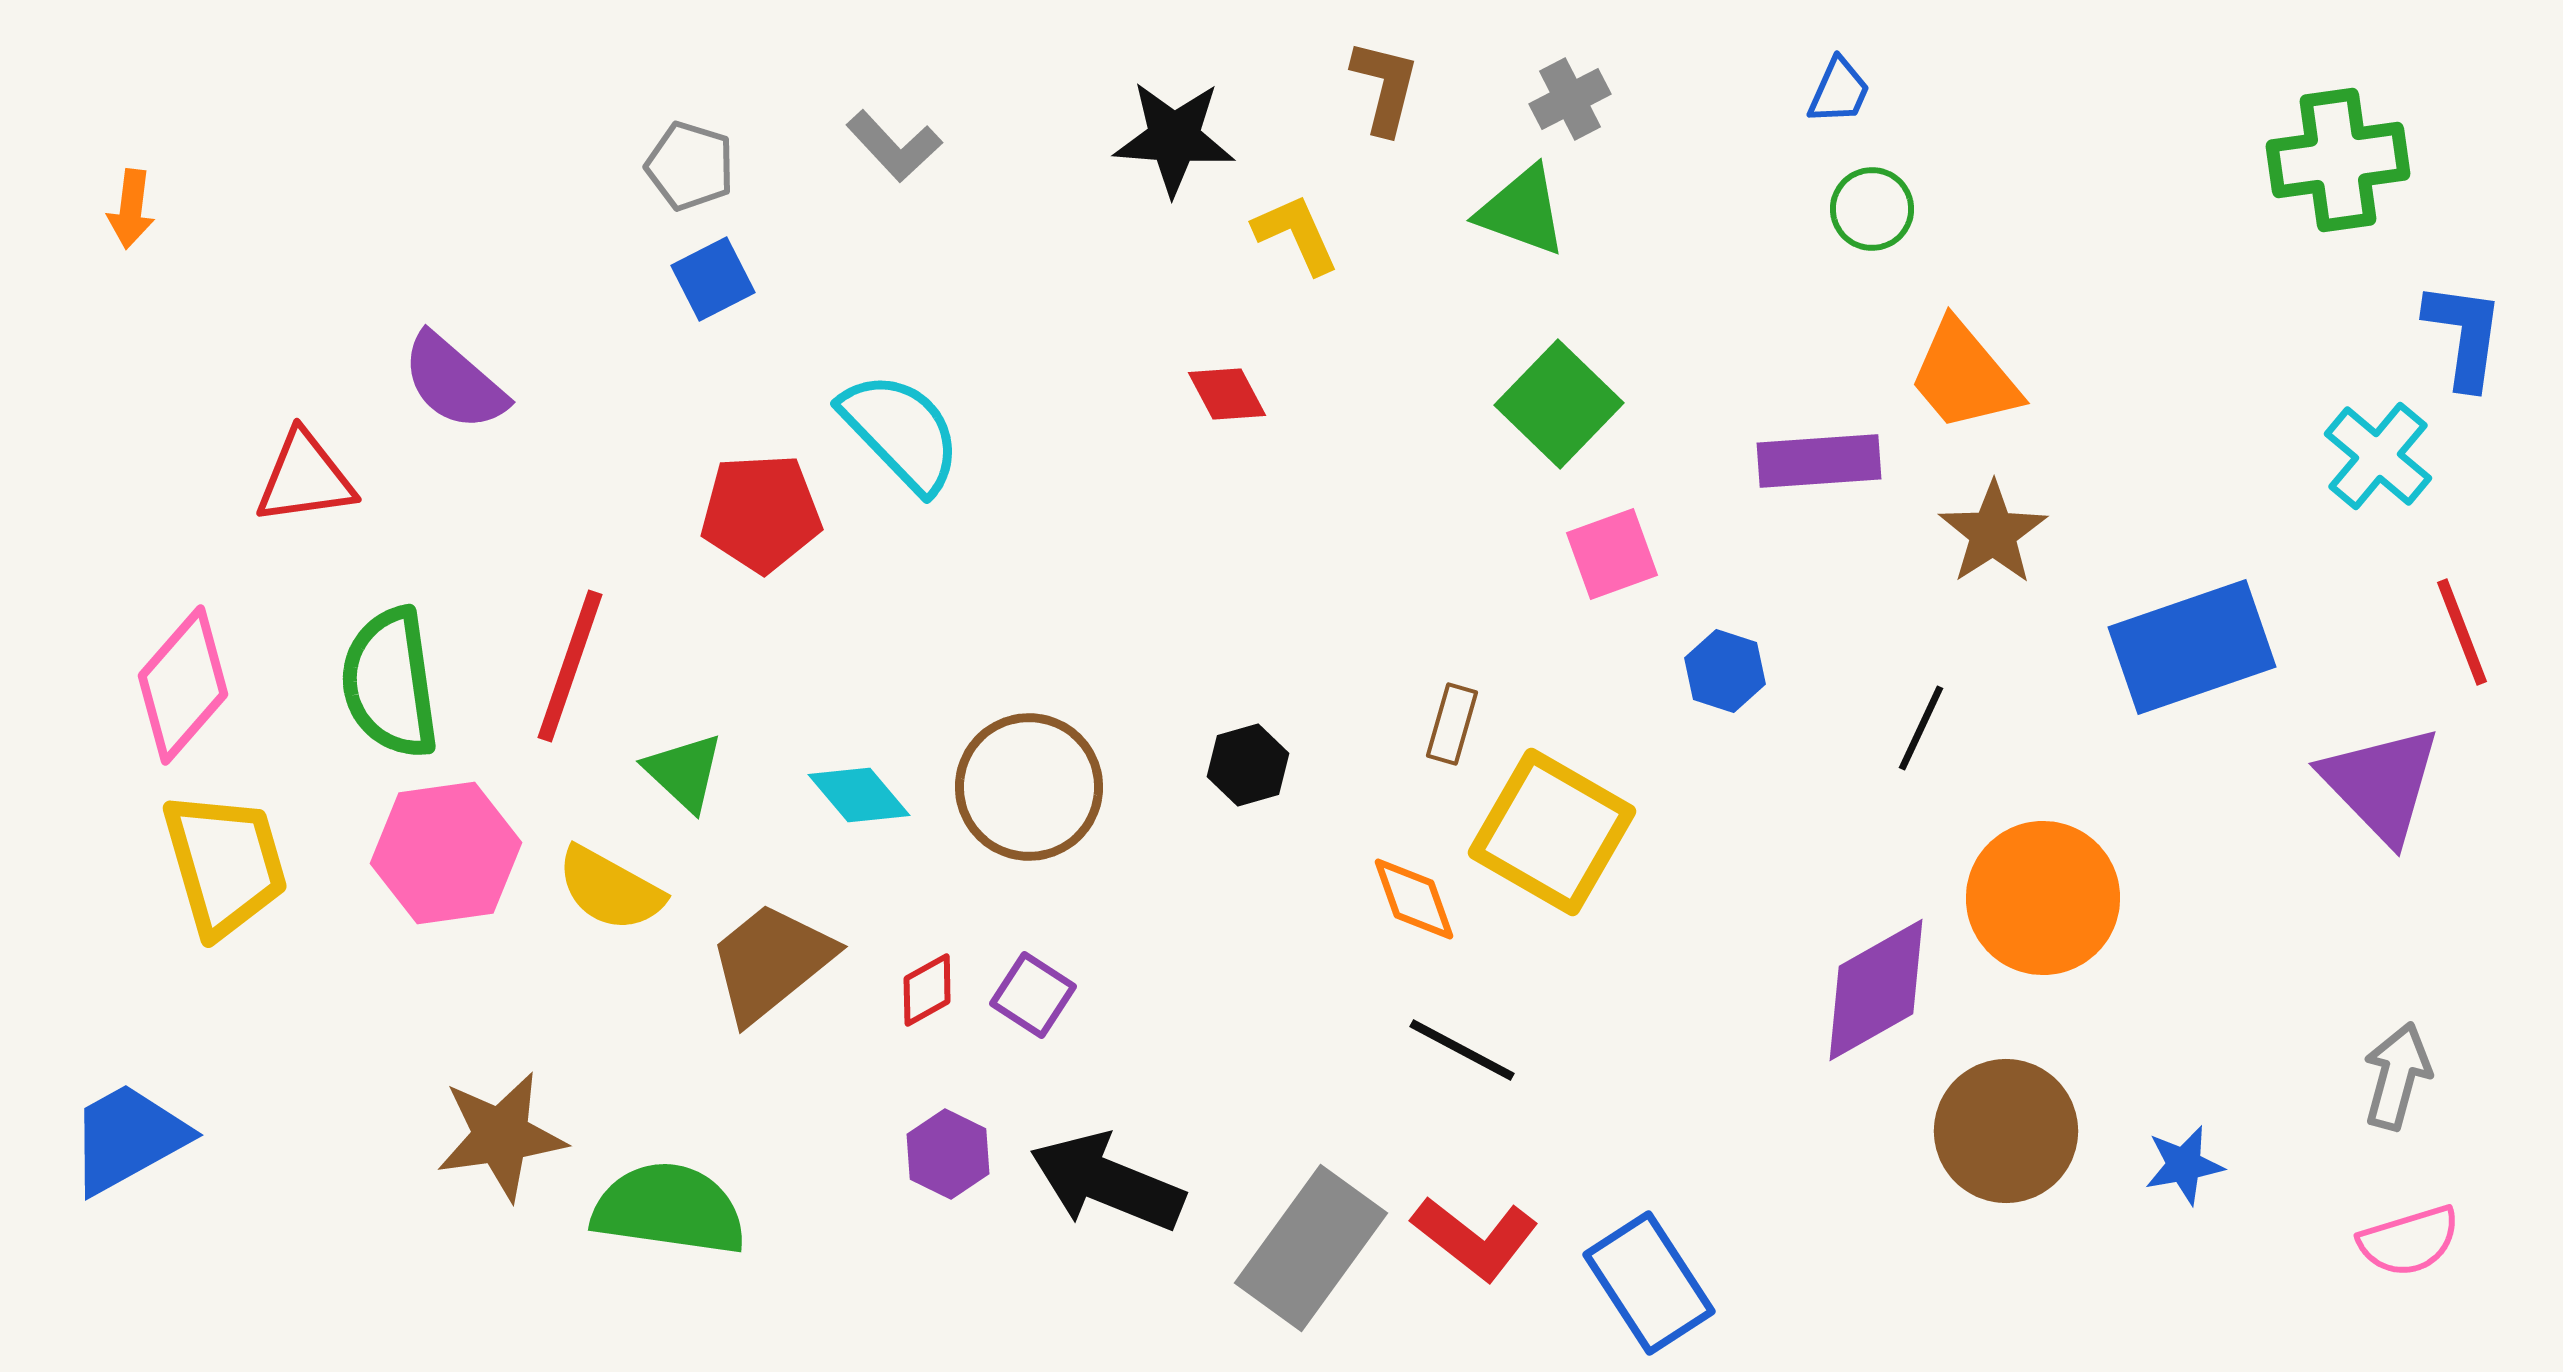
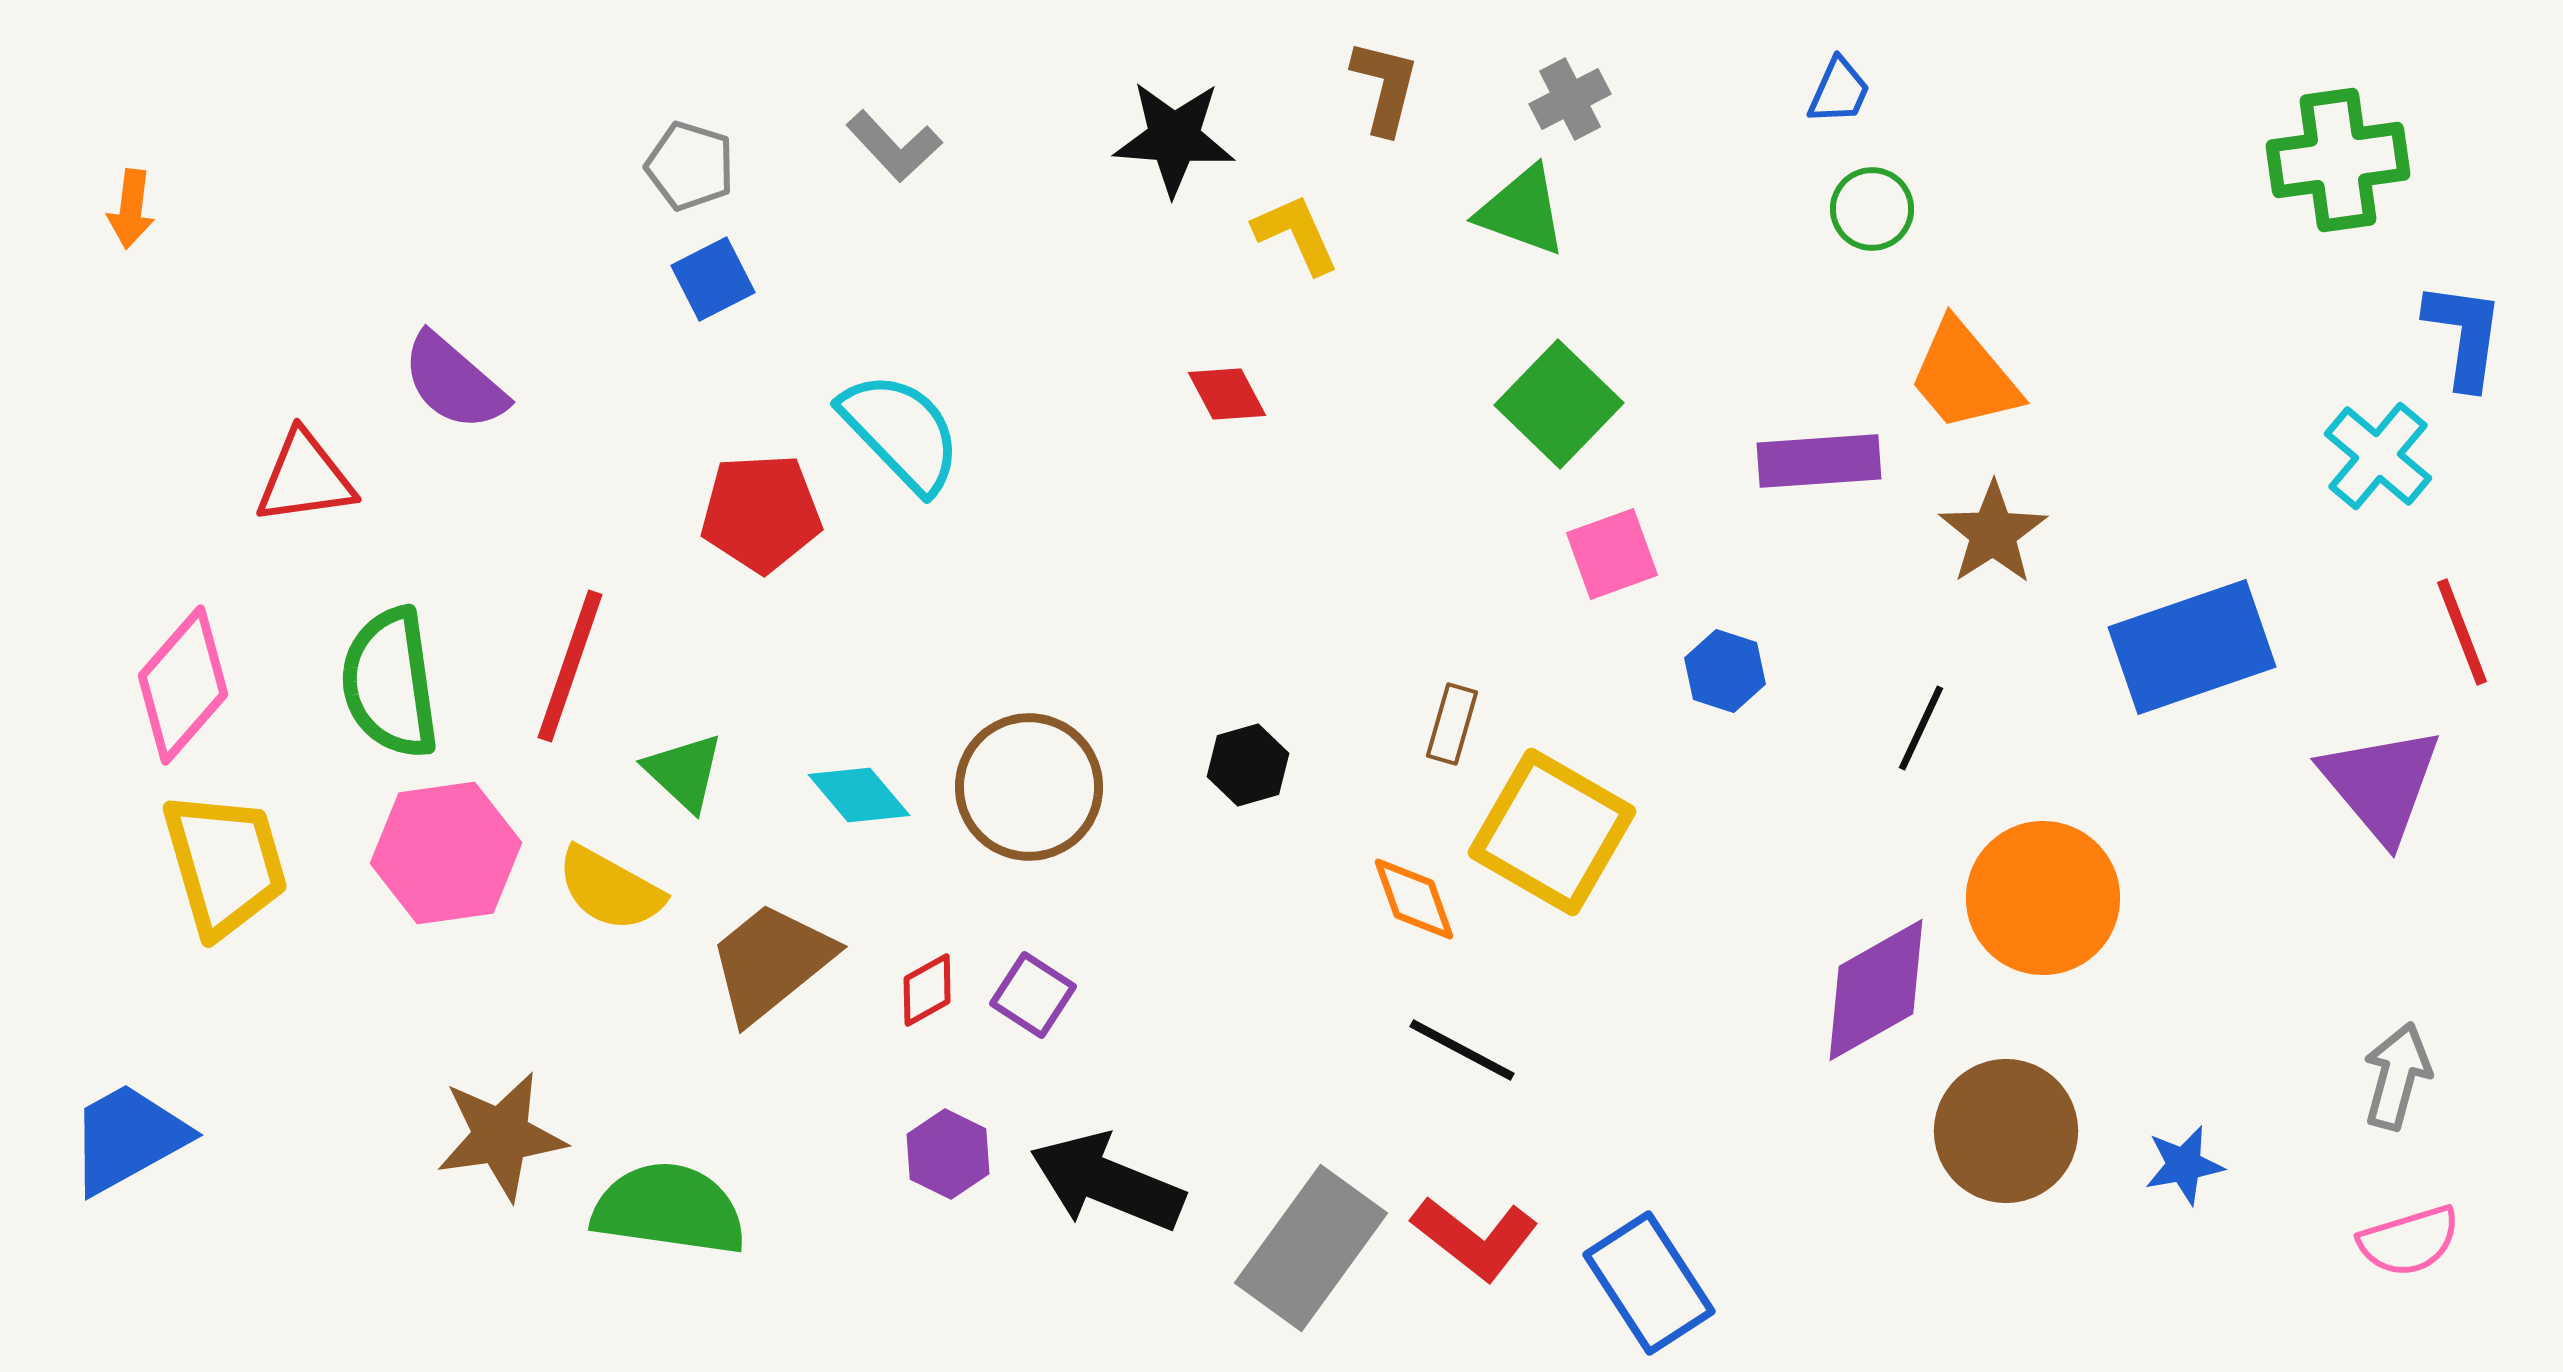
purple triangle at (2381, 784): rotated 4 degrees clockwise
